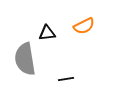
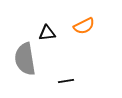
black line: moved 2 px down
